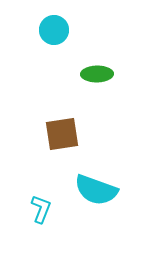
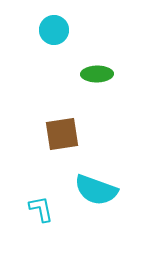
cyan L-shape: rotated 32 degrees counterclockwise
